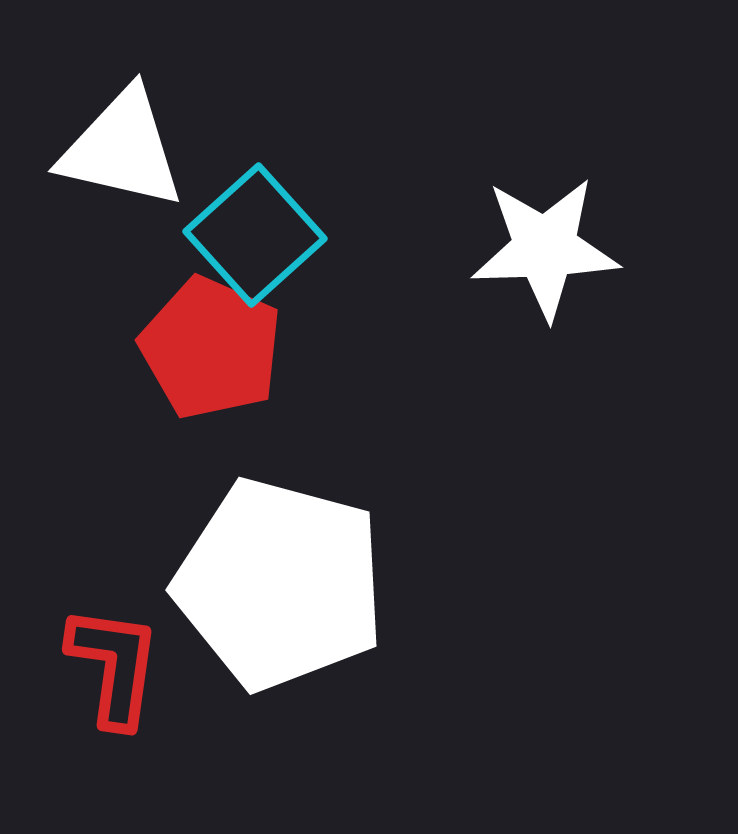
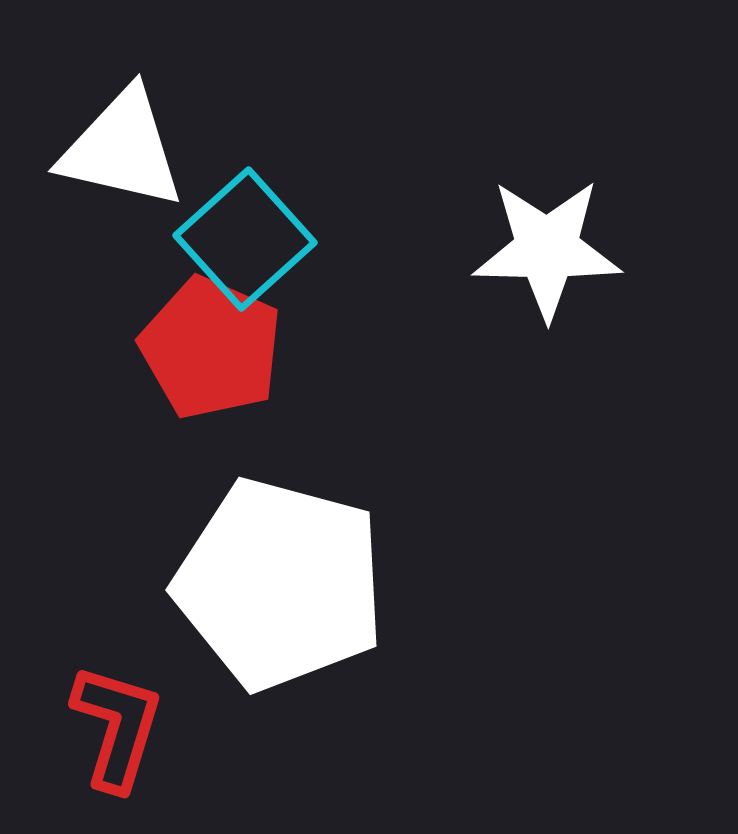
cyan square: moved 10 px left, 4 px down
white star: moved 2 px right, 1 px down; rotated 3 degrees clockwise
red L-shape: moved 3 px right, 61 px down; rotated 9 degrees clockwise
